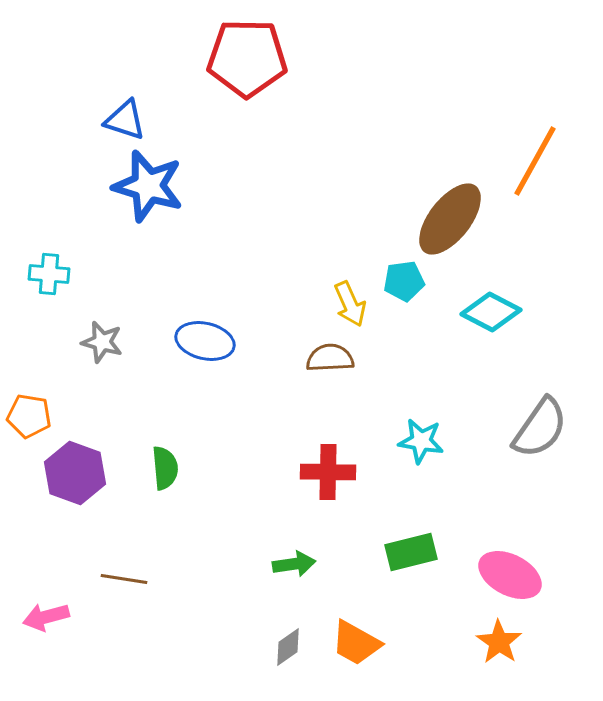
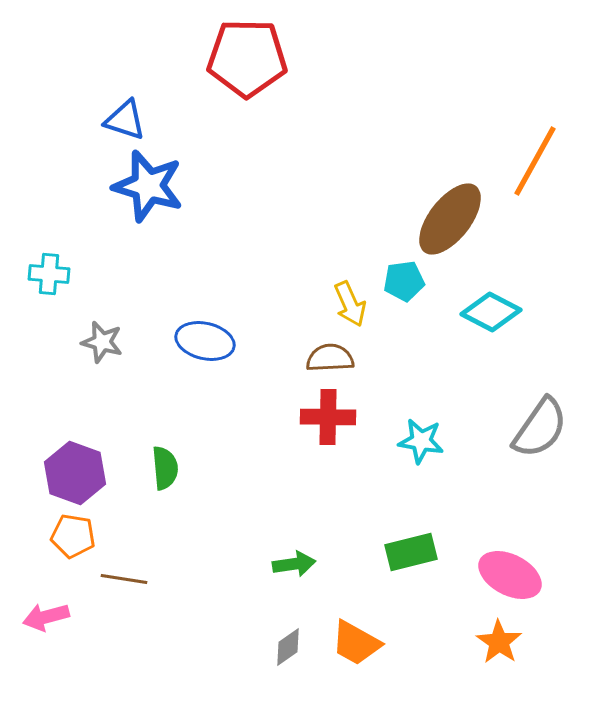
orange pentagon: moved 44 px right, 120 px down
red cross: moved 55 px up
